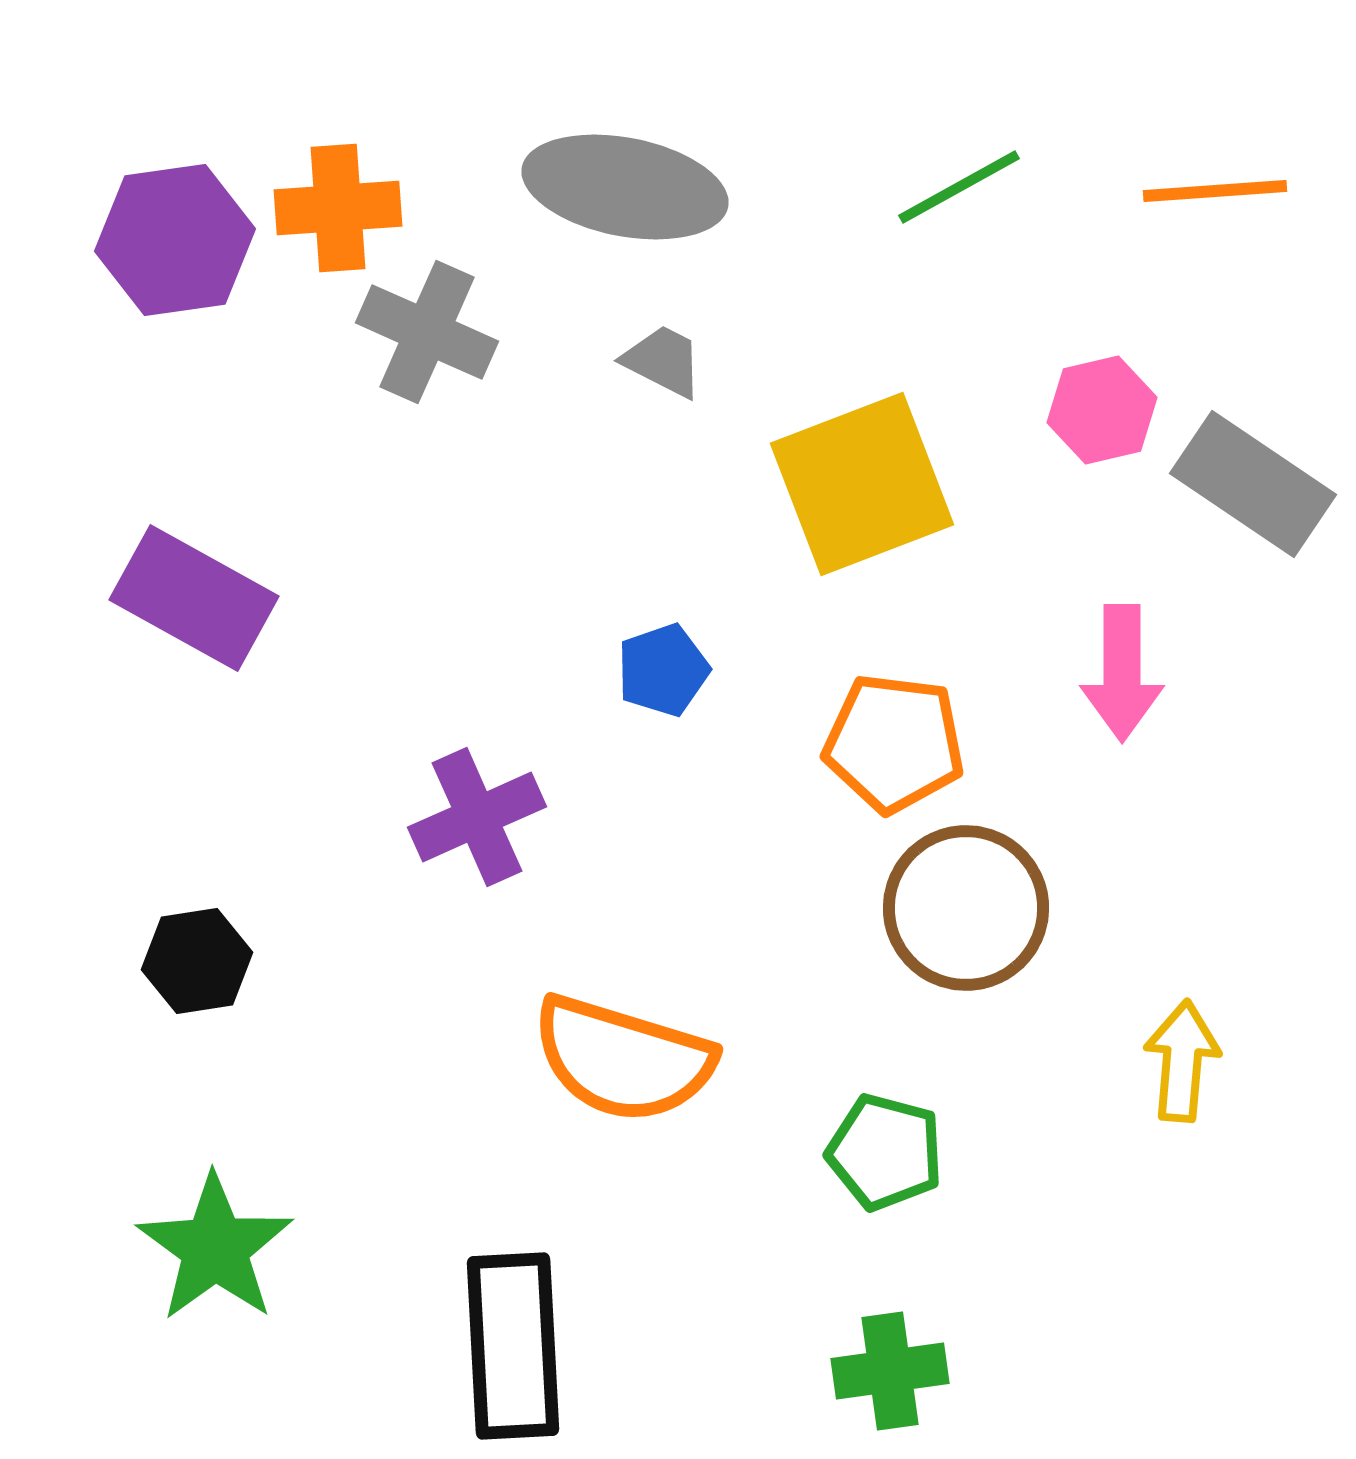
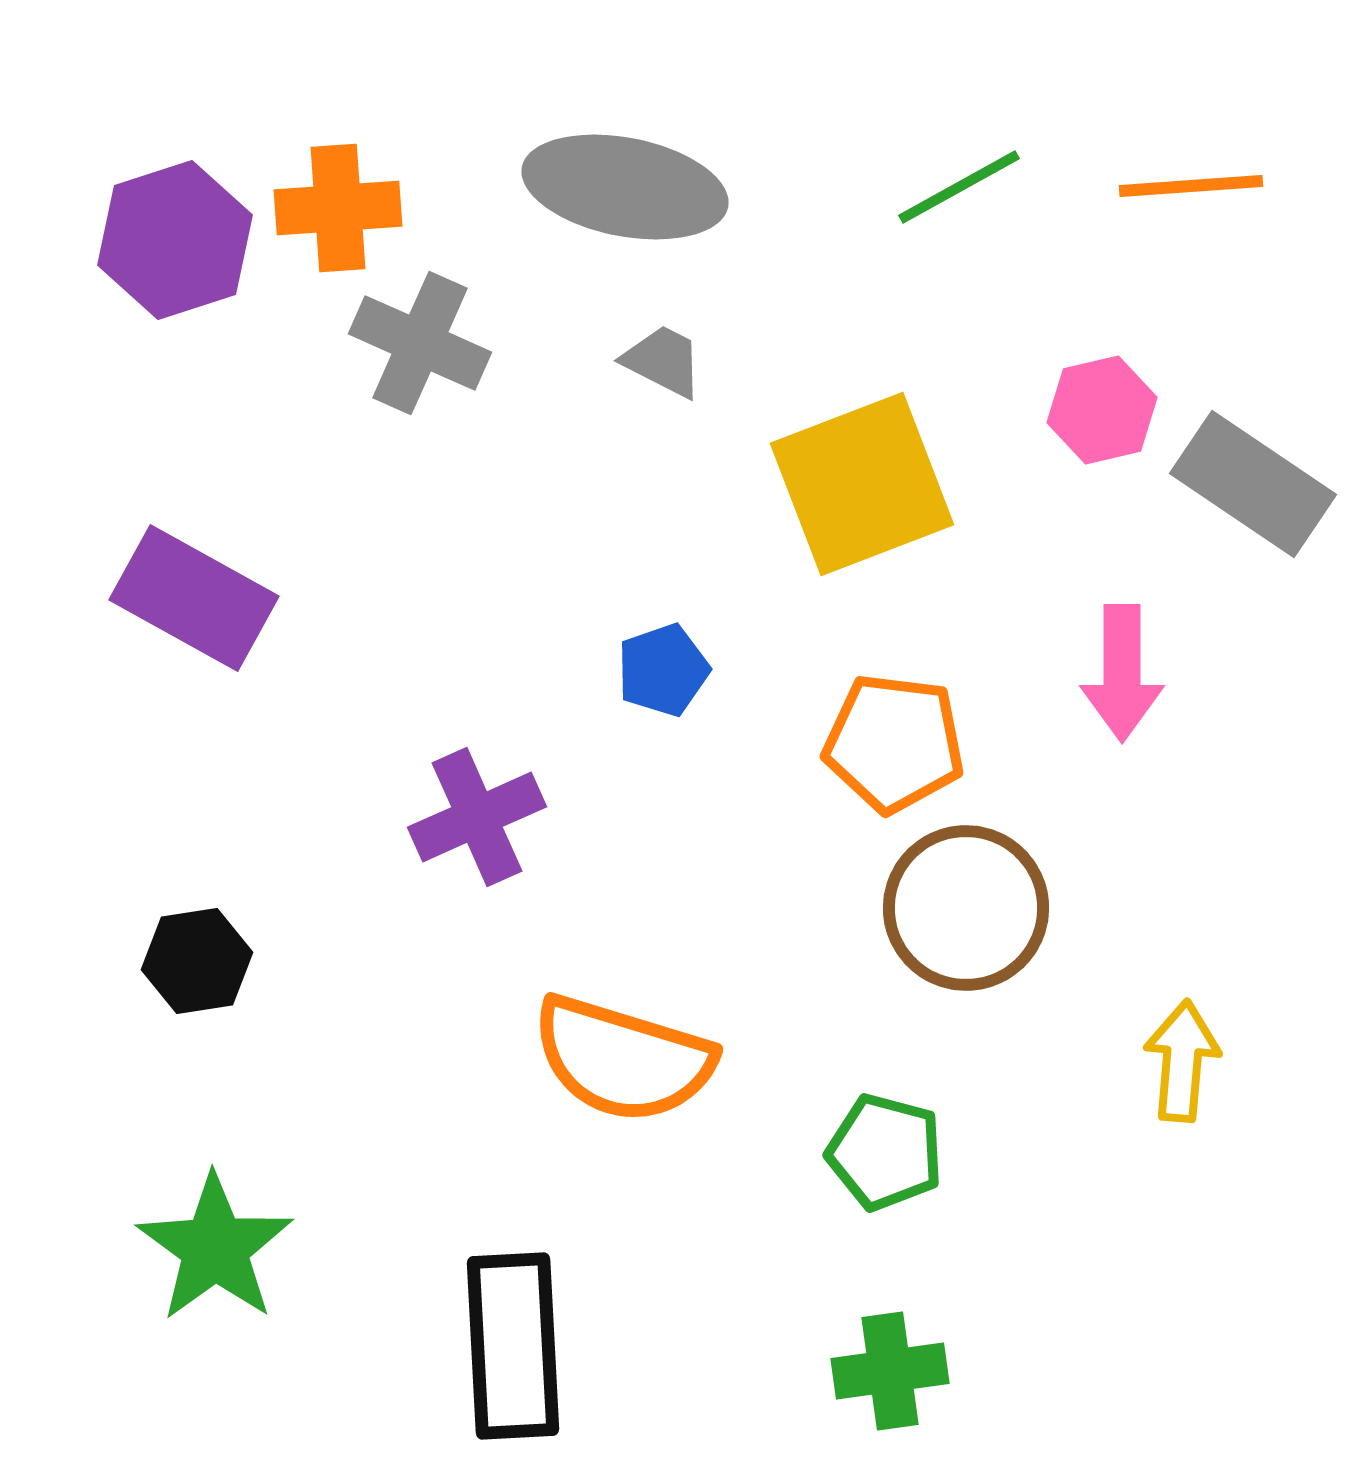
orange line: moved 24 px left, 5 px up
purple hexagon: rotated 10 degrees counterclockwise
gray cross: moved 7 px left, 11 px down
